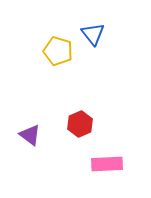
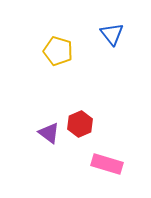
blue triangle: moved 19 px right
purple triangle: moved 19 px right, 2 px up
pink rectangle: rotated 20 degrees clockwise
